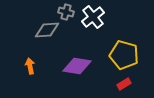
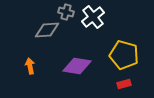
red rectangle: rotated 16 degrees clockwise
